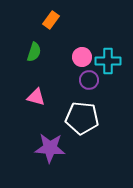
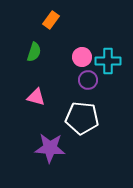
purple circle: moved 1 px left
